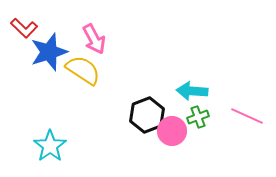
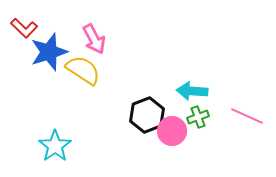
cyan star: moved 5 px right
